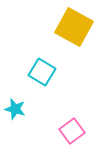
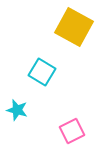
cyan star: moved 2 px right, 1 px down
pink square: rotated 10 degrees clockwise
